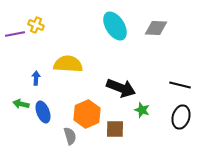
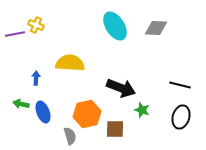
yellow semicircle: moved 2 px right, 1 px up
orange hexagon: rotated 12 degrees clockwise
